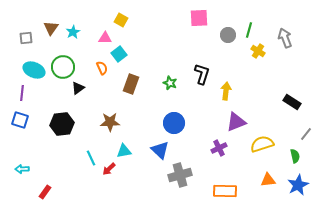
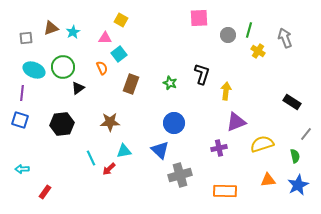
brown triangle: rotated 35 degrees clockwise
purple cross: rotated 14 degrees clockwise
